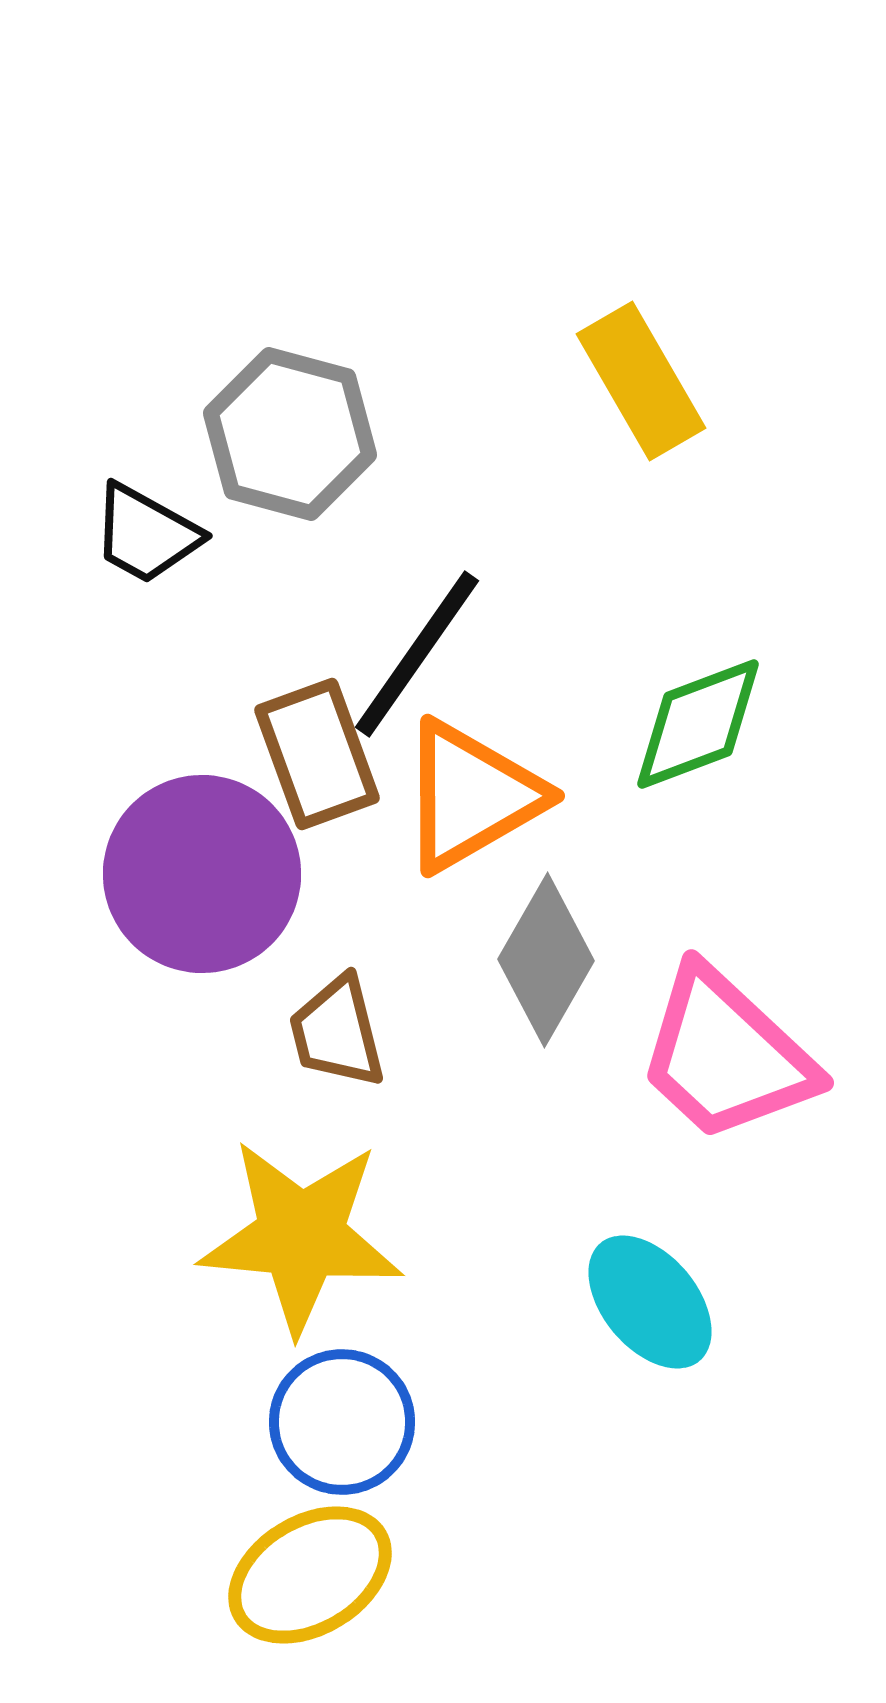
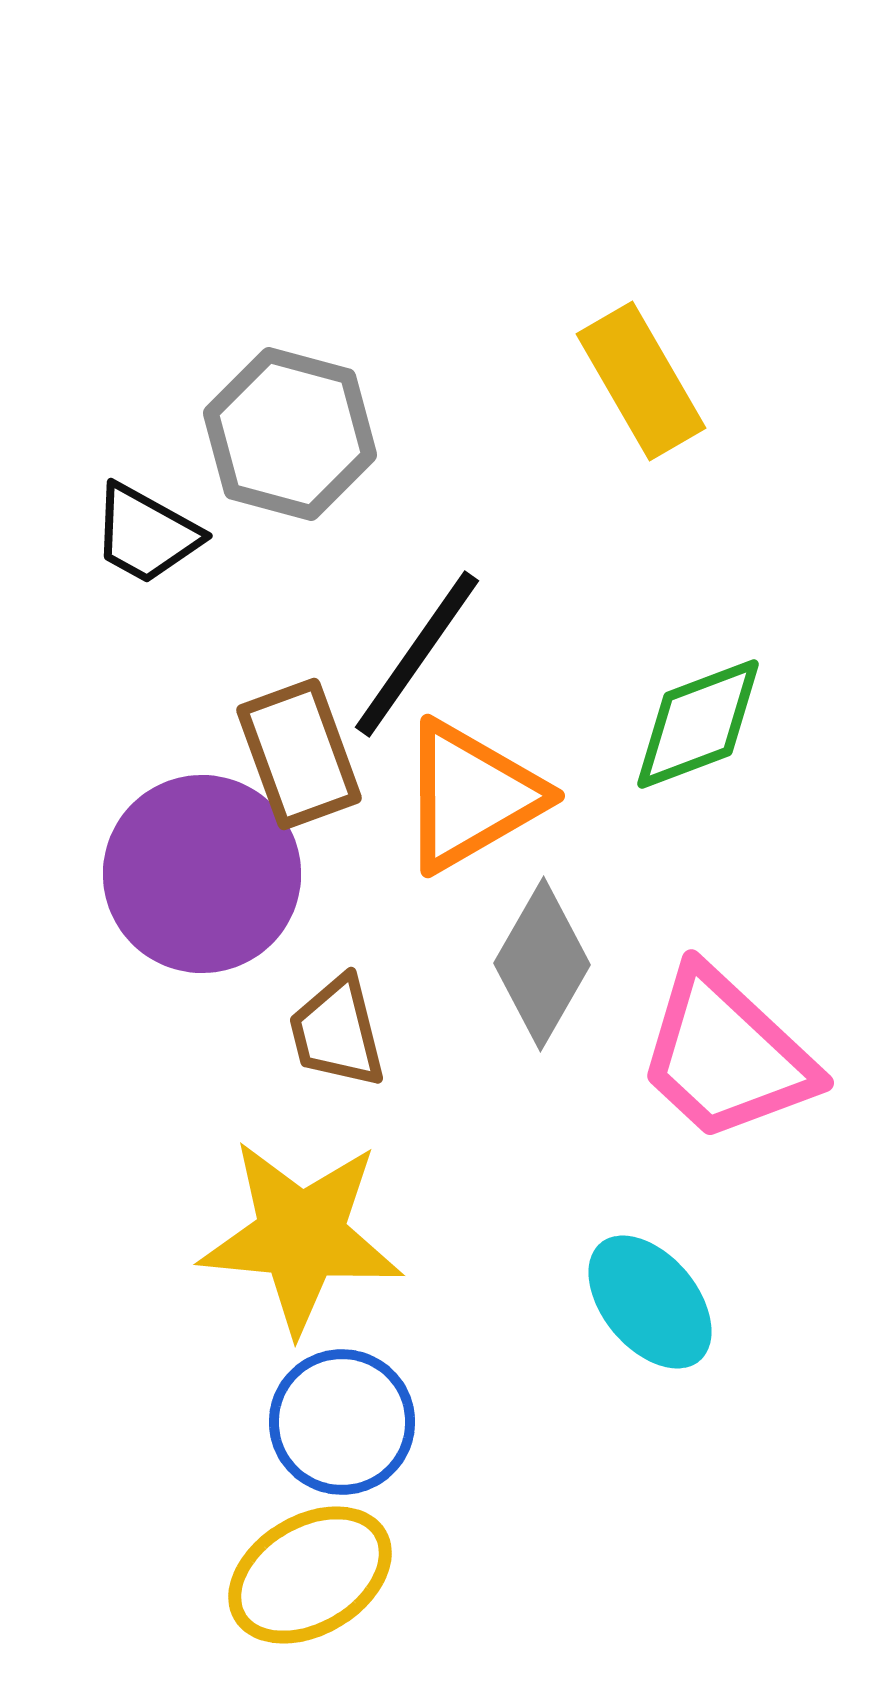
brown rectangle: moved 18 px left
gray diamond: moved 4 px left, 4 px down
